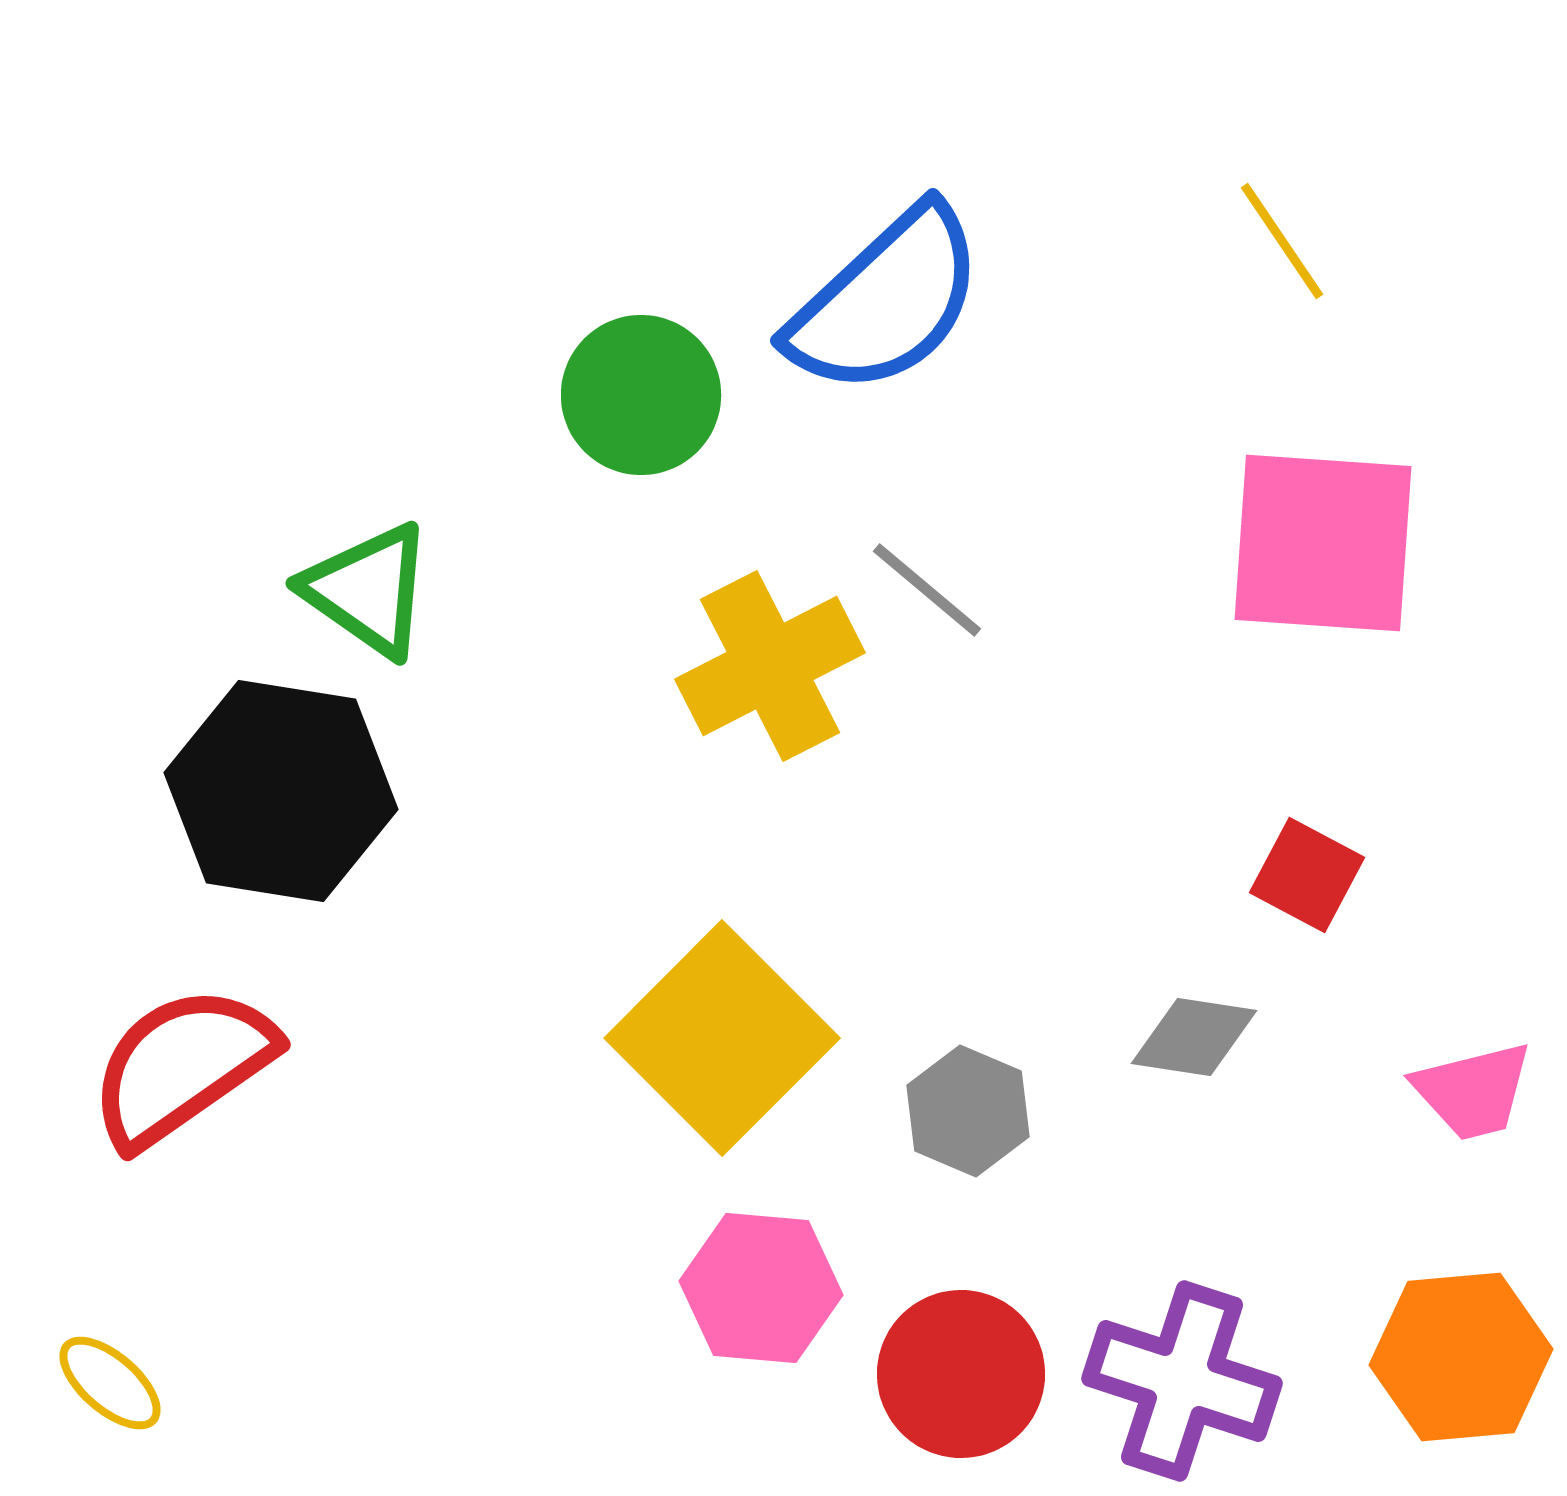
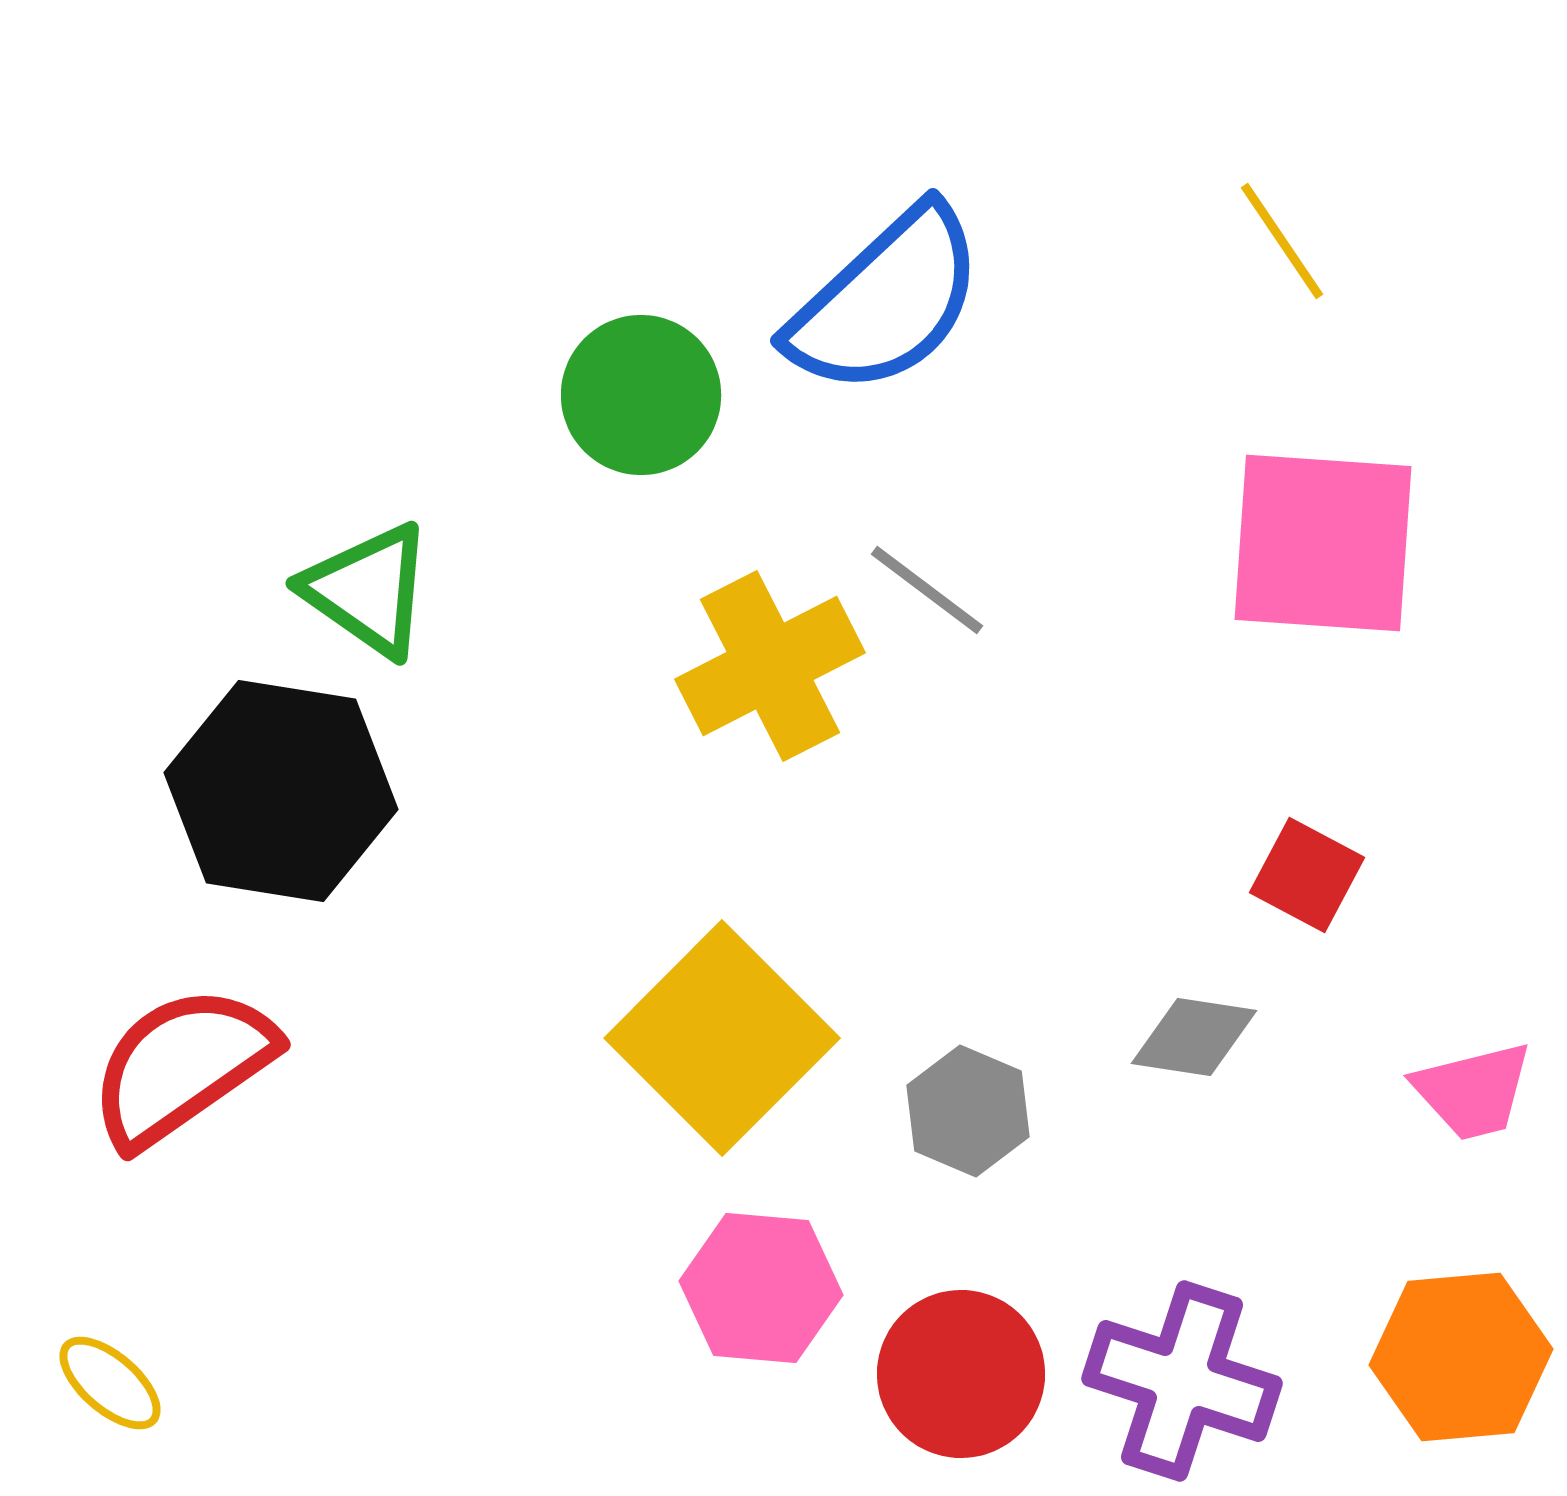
gray line: rotated 3 degrees counterclockwise
